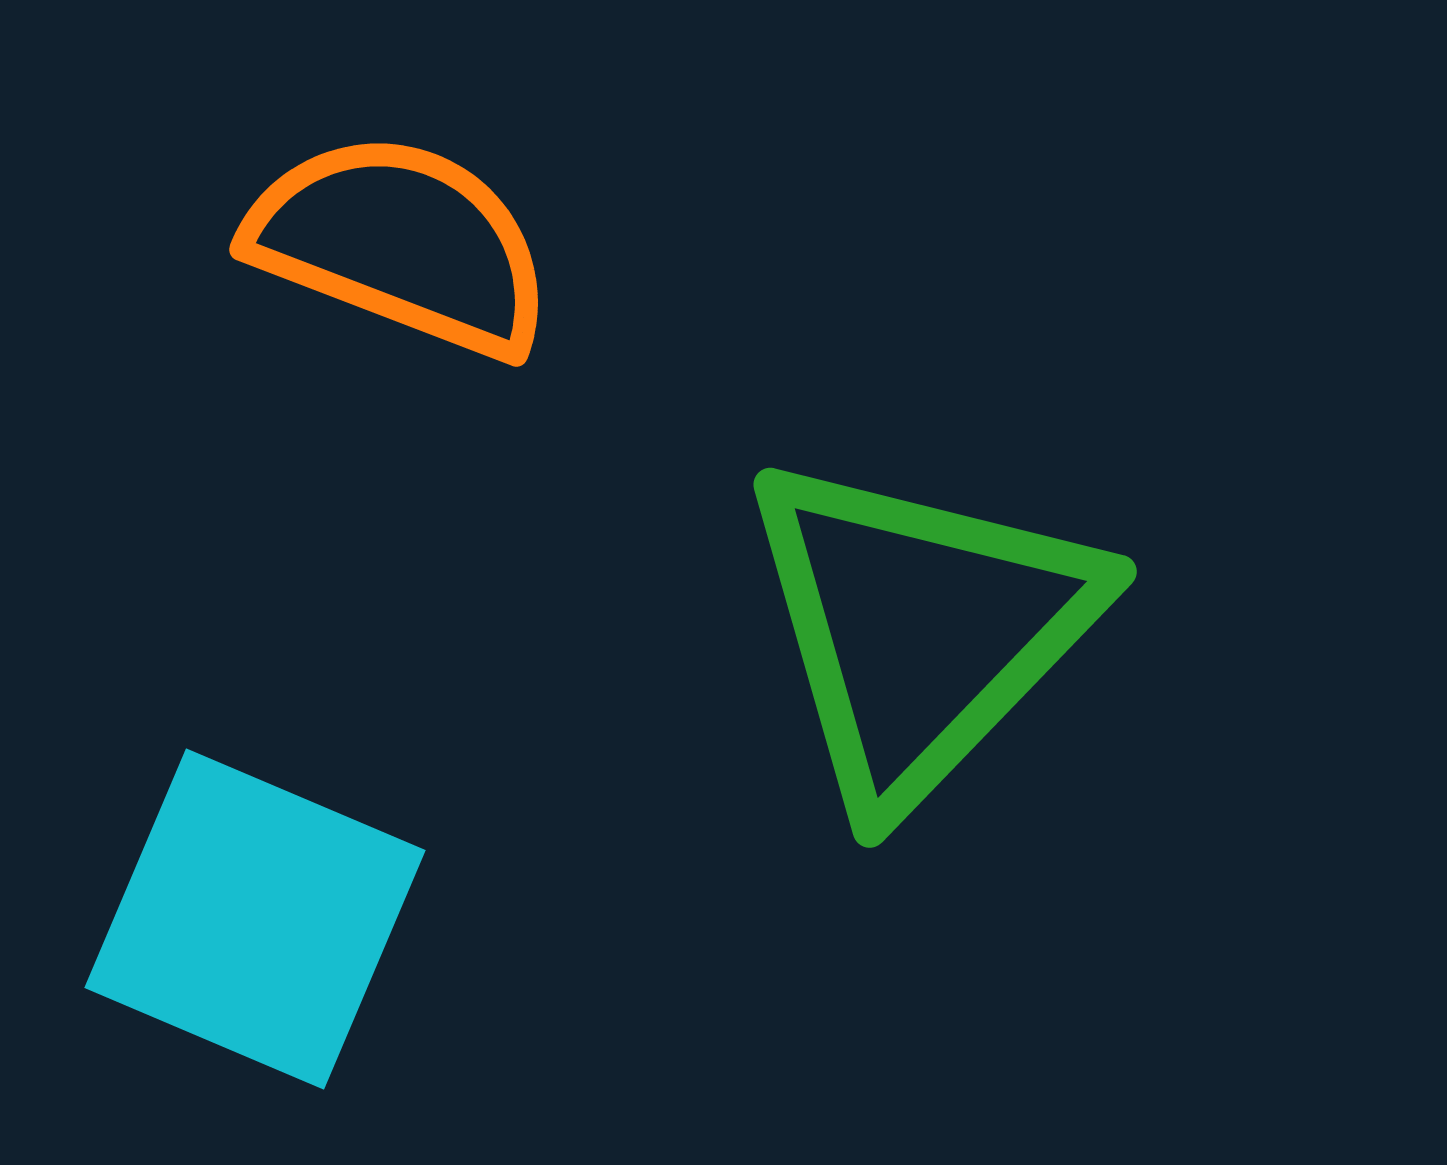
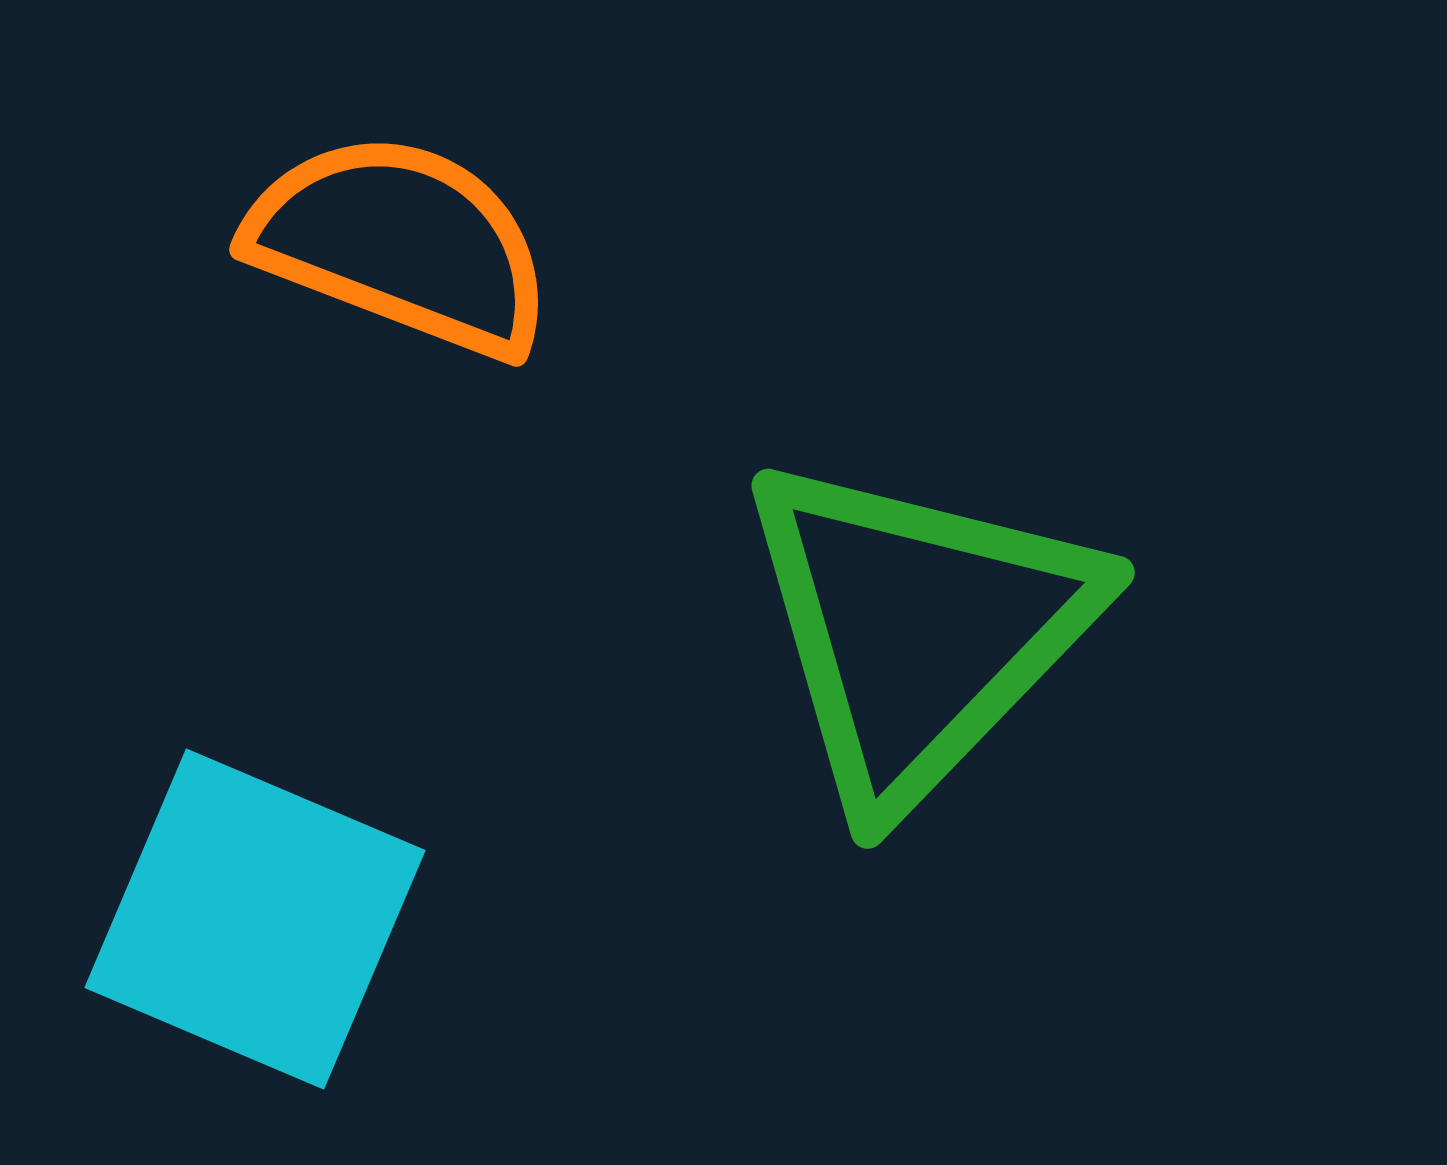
green triangle: moved 2 px left, 1 px down
